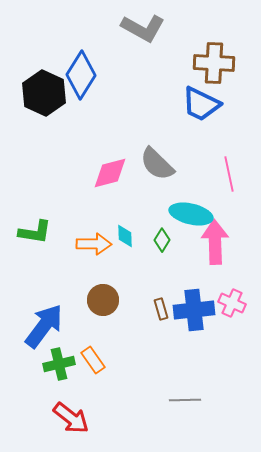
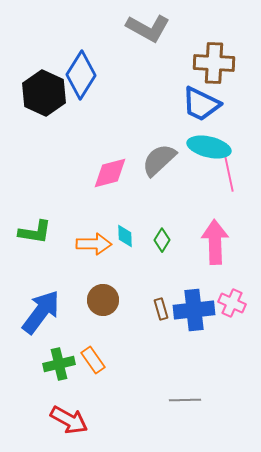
gray L-shape: moved 5 px right
gray semicircle: moved 2 px right, 4 px up; rotated 93 degrees clockwise
cyan ellipse: moved 18 px right, 67 px up
blue arrow: moved 3 px left, 14 px up
red arrow: moved 2 px left, 2 px down; rotated 9 degrees counterclockwise
